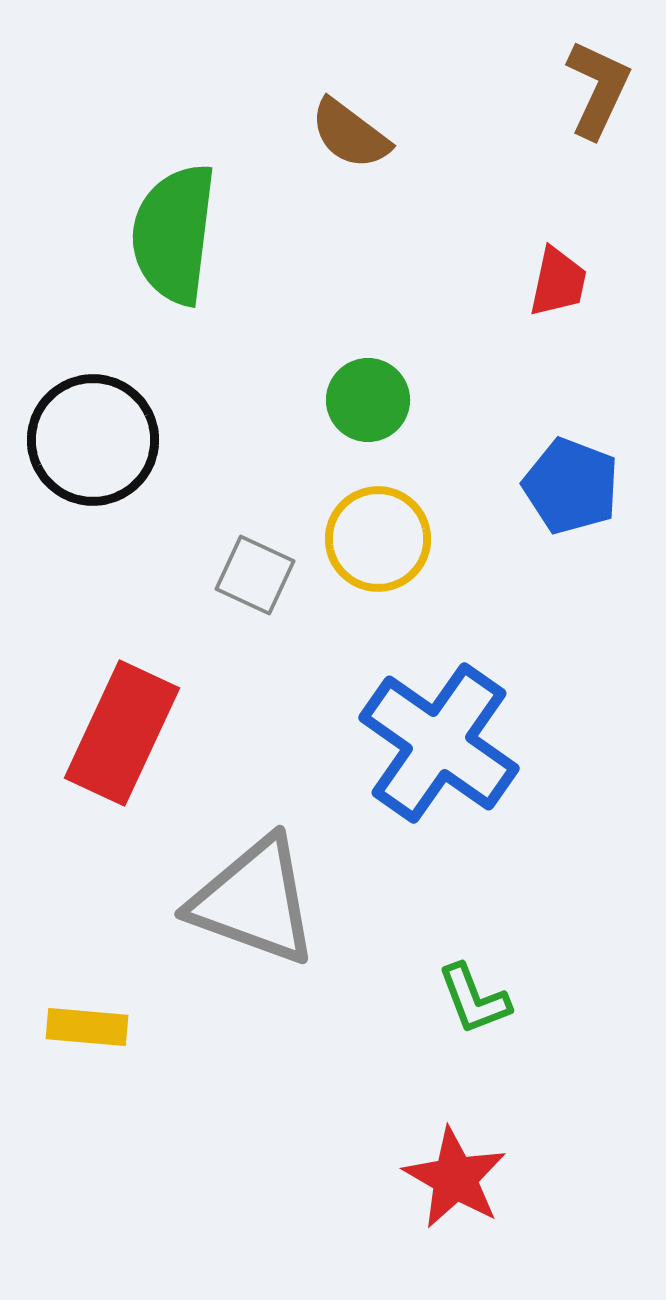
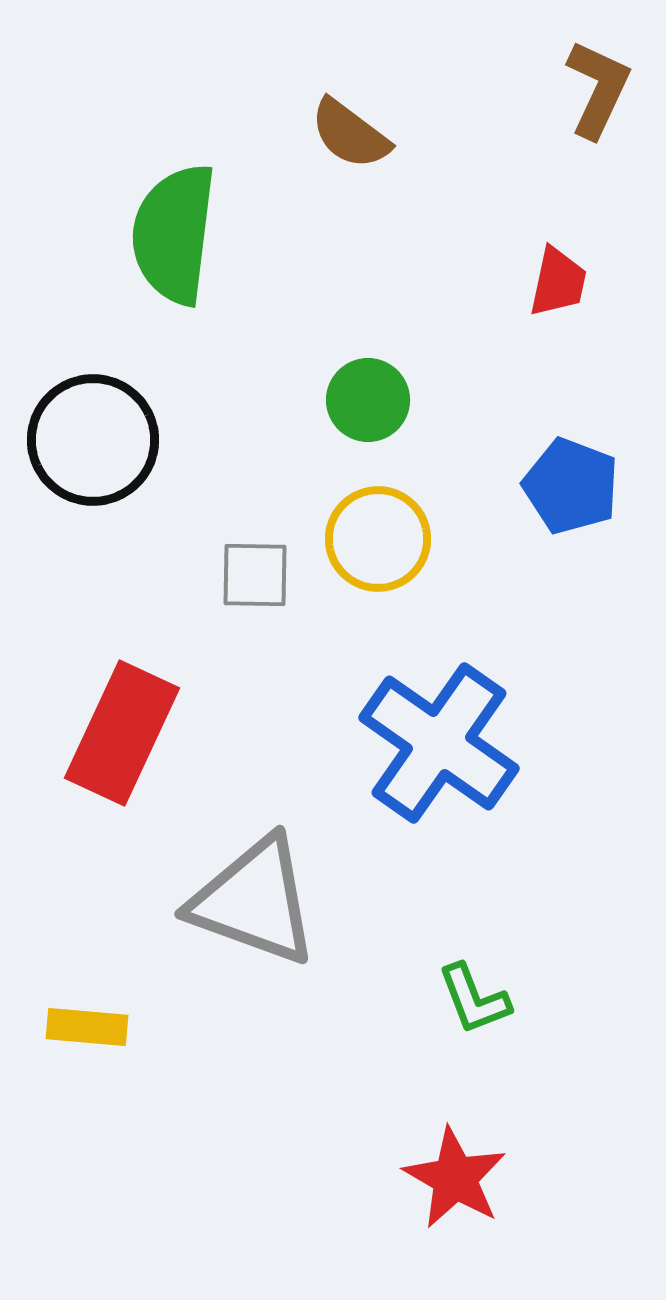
gray square: rotated 24 degrees counterclockwise
